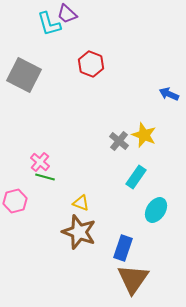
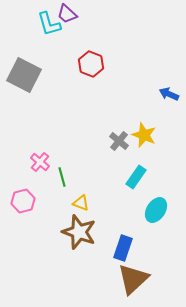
green line: moved 17 px right; rotated 60 degrees clockwise
pink hexagon: moved 8 px right
brown triangle: rotated 12 degrees clockwise
